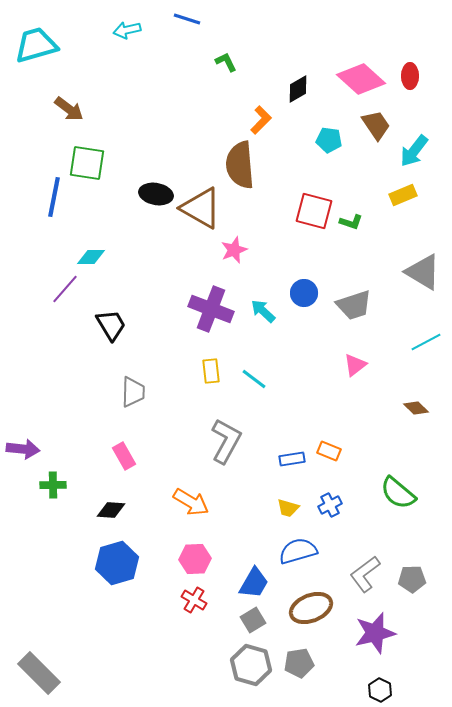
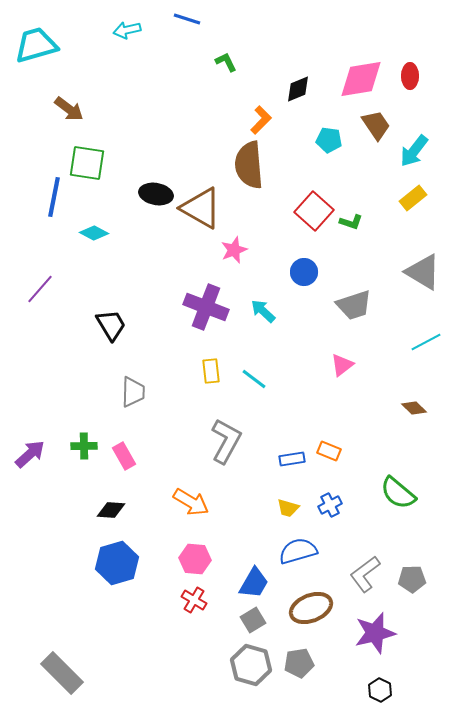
pink diamond at (361, 79): rotated 51 degrees counterclockwise
black diamond at (298, 89): rotated 8 degrees clockwise
brown semicircle at (240, 165): moved 9 px right
yellow rectangle at (403, 195): moved 10 px right, 3 px down; rotated 16 degrees counterclockwise
red square at (314, 211): rotated 27 degrees clockwise
cyan diamond at (91, 257): moved 3 px right, 24 px up; rotated 28 degrees clockwise
purple line at (65, 289): moved 25 px left
blue circle at (304, 293): moved 21 px up
purple cross at (211, 309): moved 5 px left, 2 px up
pink triangle at (355, 365): moved 13 px left
brown diamond at (416, 408): moved 2 px left
purple arrow at (23, 449): moved 7 px right, 5 px down; rotated 48 degrees counterclockwise
green cross at (53, 485): moved 31 px right, 39 px up
pink hexagon at (195, 559): rotated 8 degrees clockwise
gray rectangle at (39, 673): moved 23 px right
